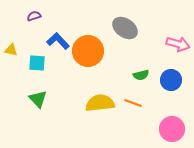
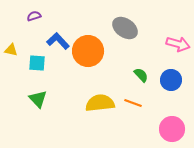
green semicircle: rotated 119 degrees counterclockwise
